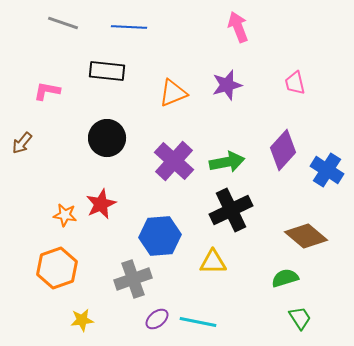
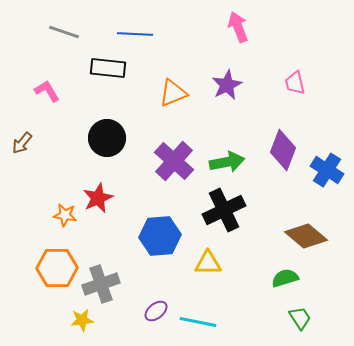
gray line: moved 1 px right, 9 px down
blue line: moved 6 px right, 7 px down
black rectangle: moved 1 px right, 3 px up
purple star: rotated 12 degrees counterclockwise
pink L-shape: rotated 48 degrees clockwise
purple diamond: rotated 21 degrees counterclockwise
red star: moved 3 px left, 6 px up
black cross: moved 7 px left
yellow triangle: moved 5 px left, 1 px down
orange hexagon: rotated 18 degrees clockwise
gray cross: moved 32 px left, 5 px down
purple ellipse: moved 1 px left, 8 px up
